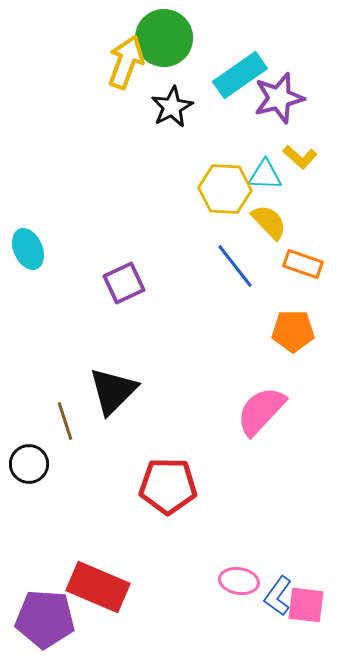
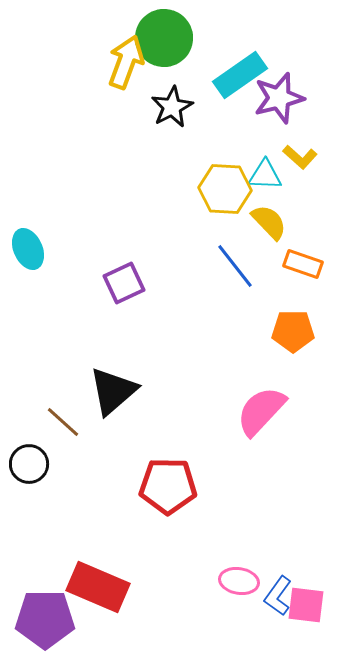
black triangle: rotated 4 degrees clockwise
brown line: moved 2 px left, 1 px down; rotated 30 degrees counterclockwise
purple pentagon: rotated 4 degrees counterclockwise
